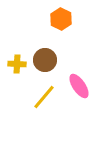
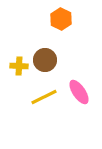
yellow cross: moved 2 px right, 2 px down
pink ellipse: moved 6 px down
yellow line: rotated 24 degrees clockwise
